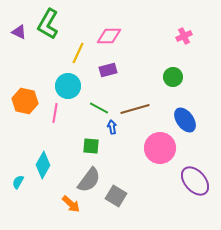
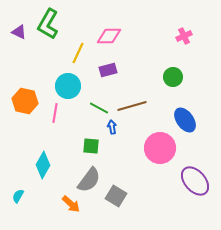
brown line: moved 3 px left, 3 px up
cyan semicircle: moved 14 px down
